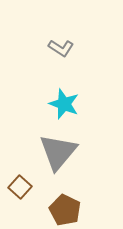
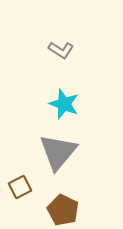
gray L-shape: moved 2 px down
brown square: rotated 20 degrees clockwise
brown pentagon: moved 2 px left
